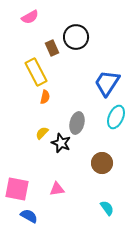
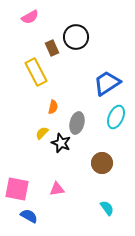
blue trapezoid: rotated 24 degrees clockwise
orange semicircle: moved 8 px right, 10 px down
